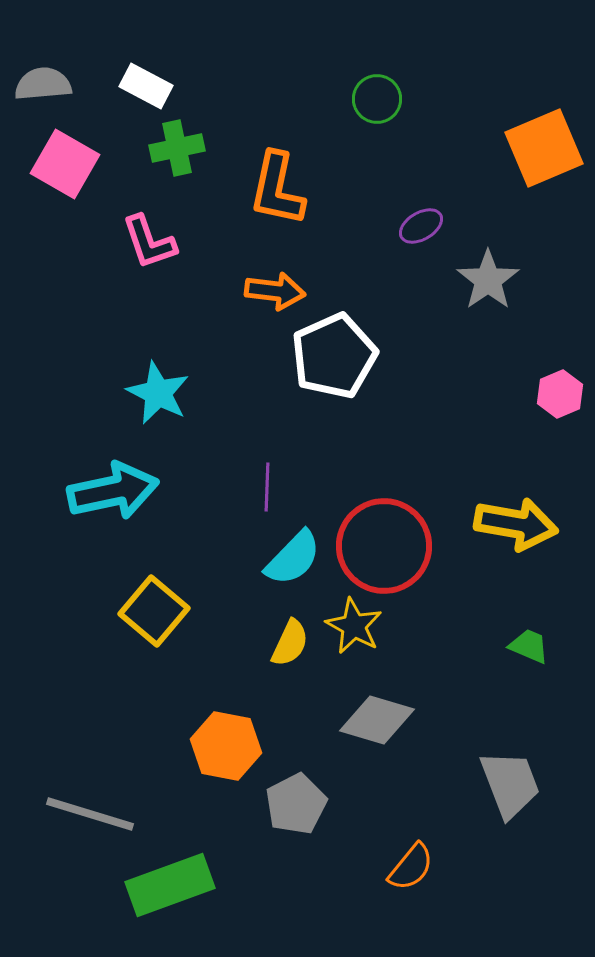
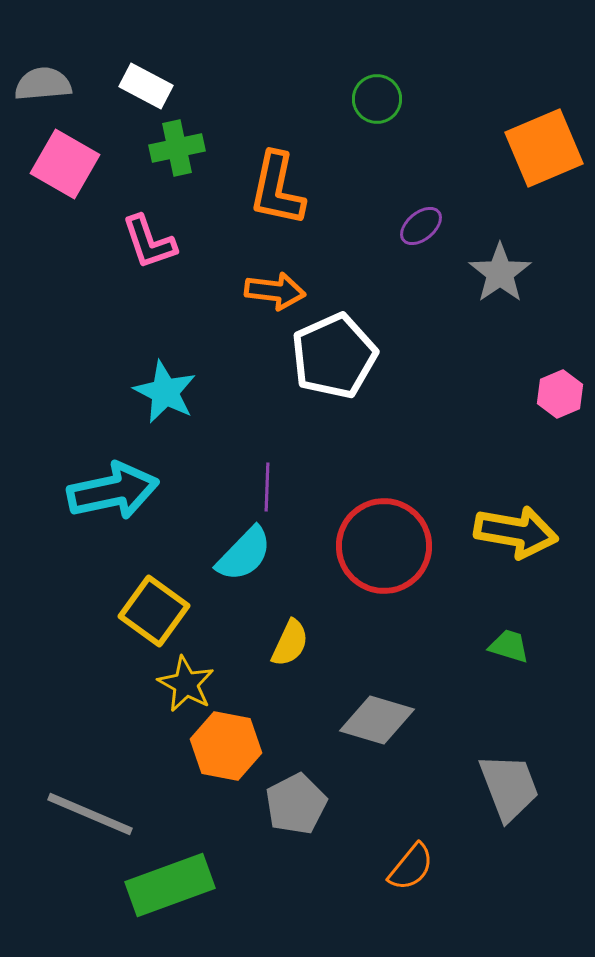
purple ellipse: rotated 9 degrees counterclockwise
gray star: moved 12 px right, 7 px up
cyan star: moved 7 px right, 1 px up
yellow arrow: moved 8 px down
cyan semicircle: moved 49 px left, 4 px up
yellow square: rotated 4 degrees counterclockwise
yellow star: moved 168 px left, 58 px down
green trapezoid: moved 20 px left; rotated 6 degrees counterclockwise
gray trapezoid: moved 1 px left, 3 px down
gray line: rotated 6 degrees clockwise
